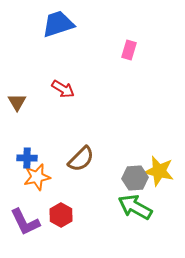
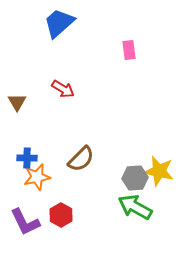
blue trapezoid: moved 1 px right, 1 px up; rotated 24 degrees counterclockwise
pink rectangle: rotated 24 degrees counterclockwise
